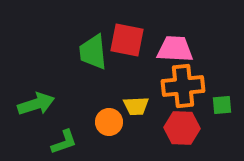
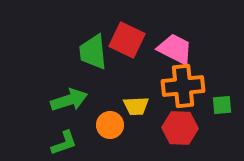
red square: rotated 15 degrees clockwise
pink trapezoid: rotated 24 degrees clockwise
green arrow: moved 33 px right, 4 px up
orange circle: moved 1 px right, 3 px down
red hexagon: moved 2 px left
green L-shape: moved 1 px down
